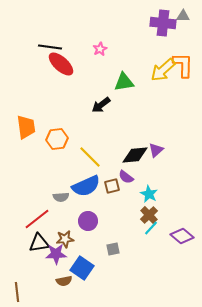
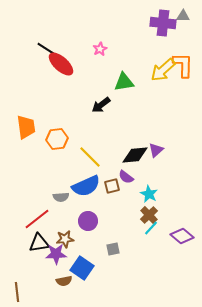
black line: moved 2 px left, 3 px down; rotated 25 degrees clockwise
